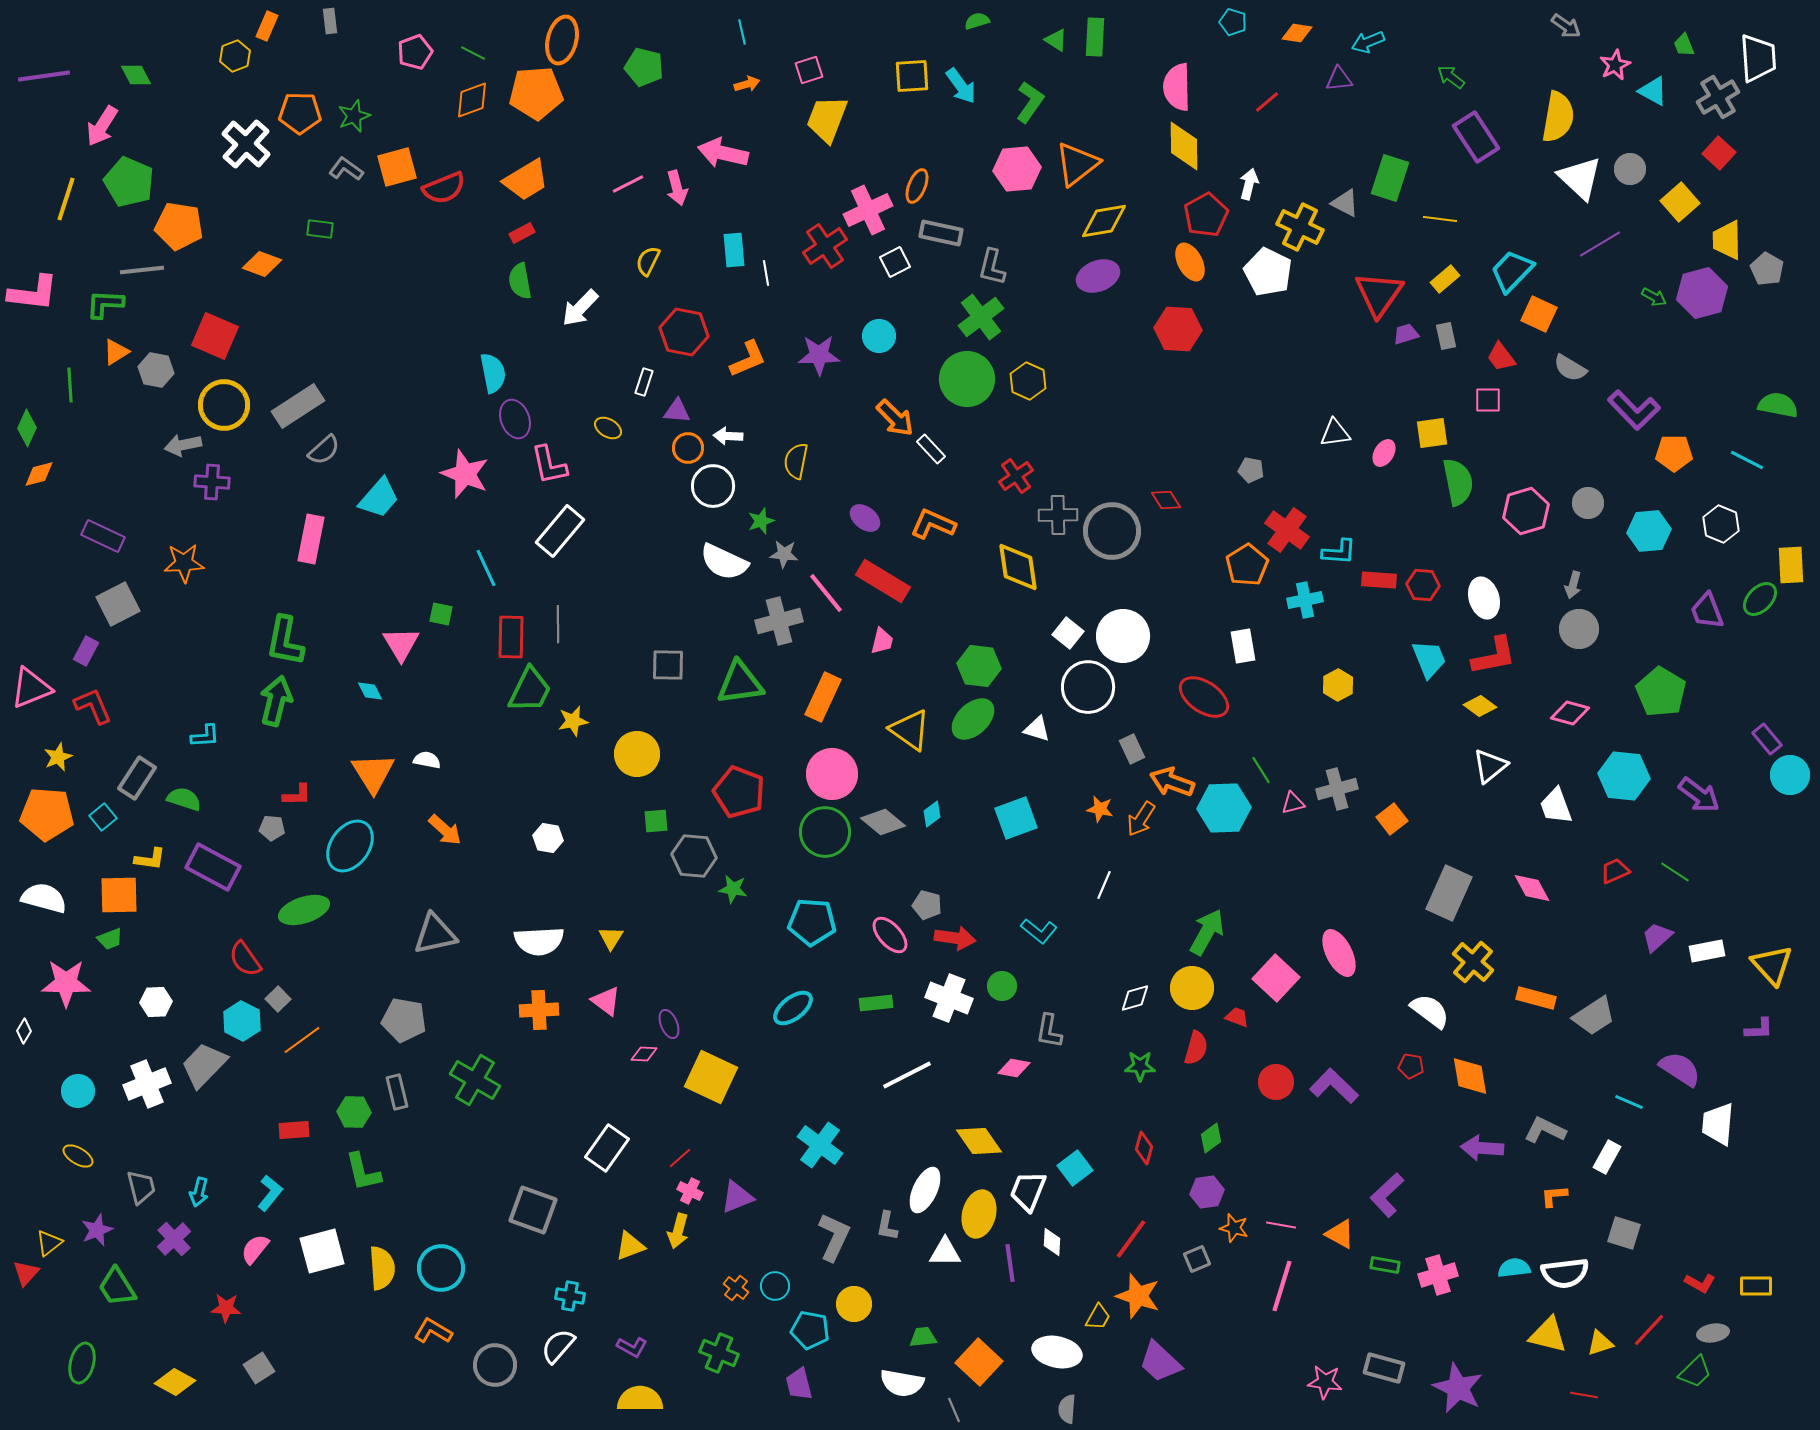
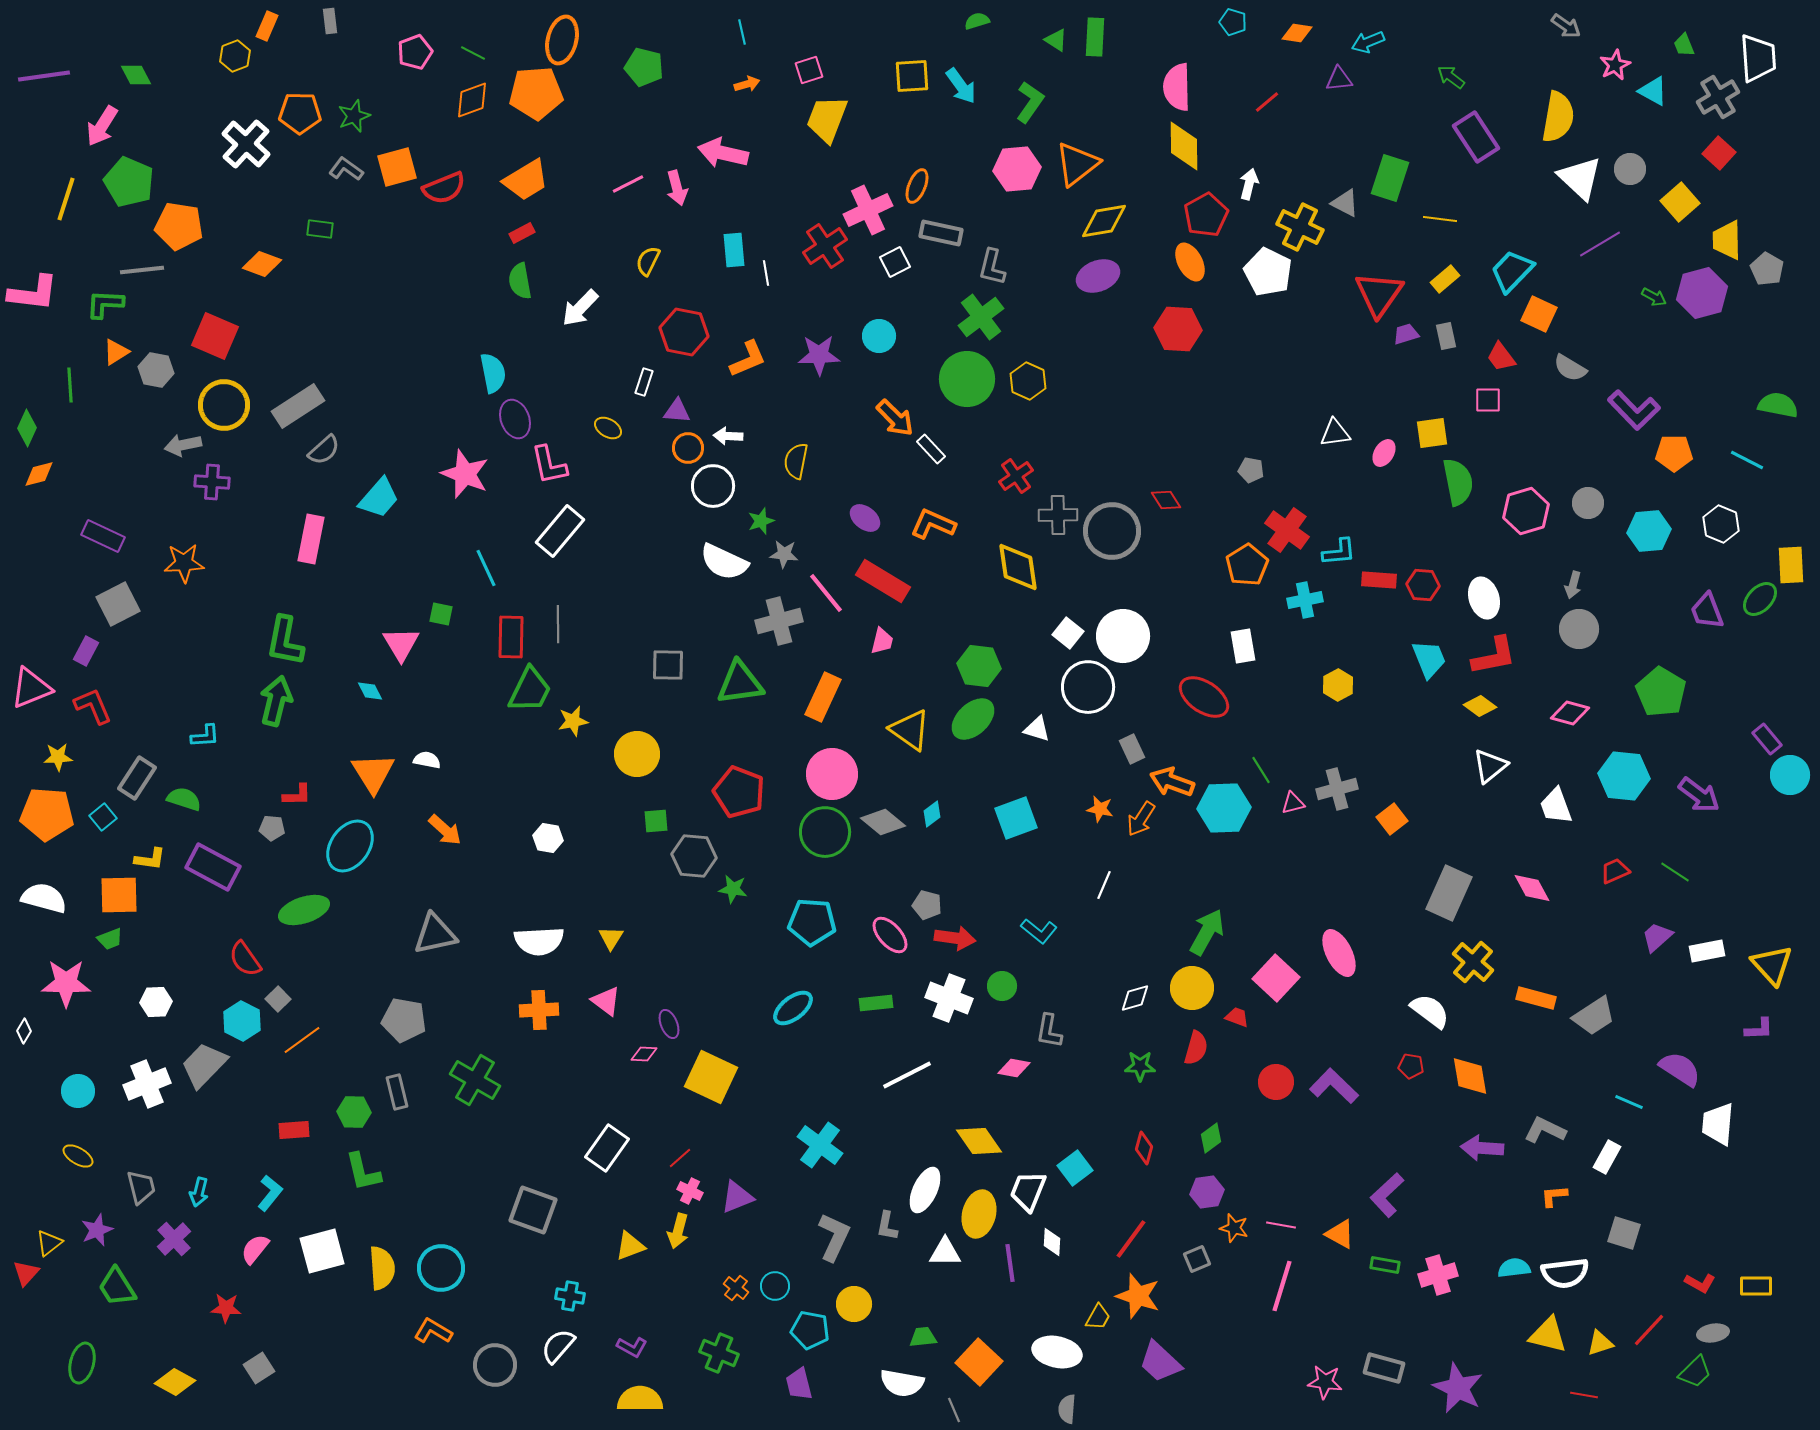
cyan L-shape at (1339, 552): rotated 9 degrees counterclockwise
yellow star at (58, 757): rotated 20 degrees clockwise
